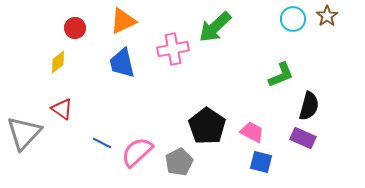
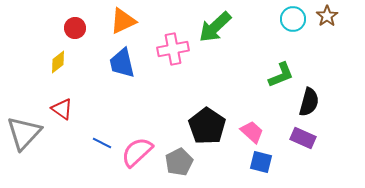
black semicircle: moved 4 px up
pink trapezoid: rotated 15 degrees clockwise
